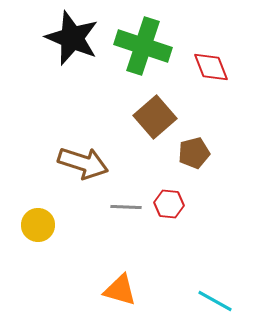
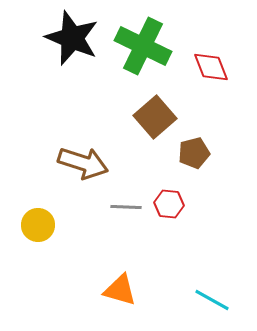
green cross: rotated 8 degrees clockwise
cyan line: moved 3 px left, 1 px up
